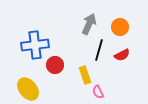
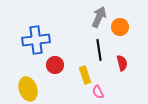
gray arrow: moved 10 px right, 7 px up
blue cross: moved 1 px right, 5 px up
black line: rotated 25 degrees counterclockwise
red semicircle: moved 8 px down; rotated 77 degrees counterclockwise
yellow ellipse: rotated 20 degrees clockwise
